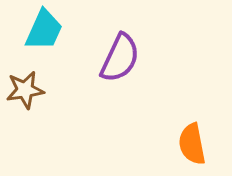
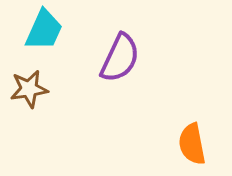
brown star: moved 4 px right, 1 px up
